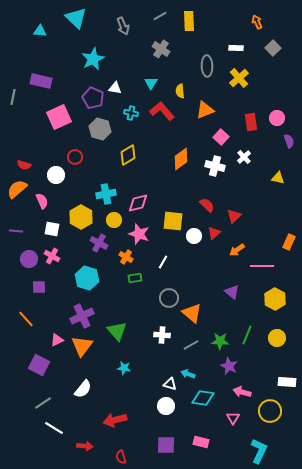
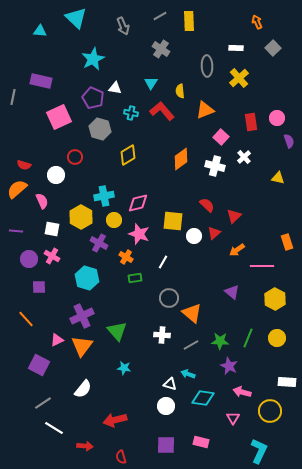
cyan cross at (106, 194): moved 2 px left, 2 px down
orange rectangle at (289, 242): moved 2 px left; rotated 42 degrees counterclockwise
green line at (247, 335): moved 1 px right, 3 px down
